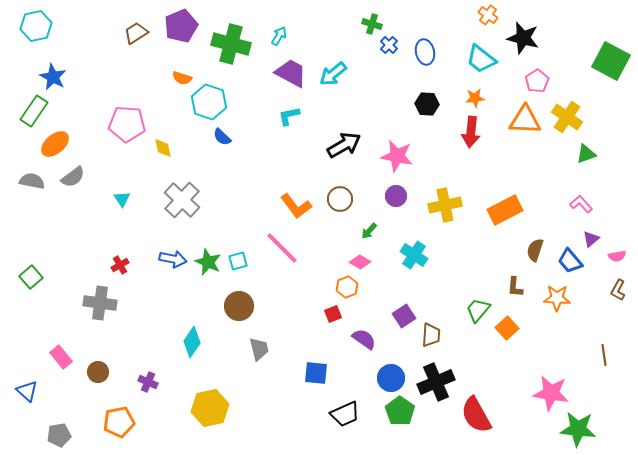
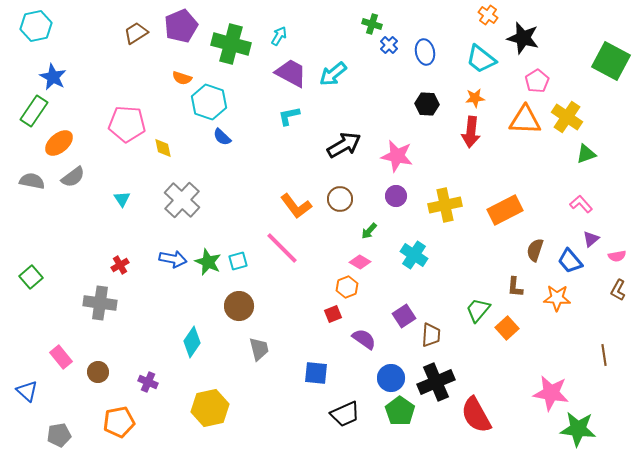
orange ellipse at (55, 144): moved 4 px right, 1 px up
